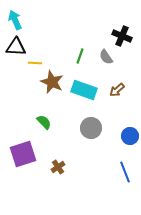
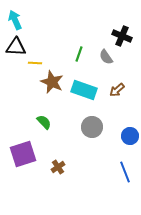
green line: moved 1 px left, 2 px up
gray circle: moved 1 px right, 1 px up
